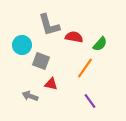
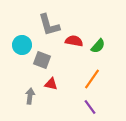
red semicircle: moved 4 px down
green semicircle: moved 2 px left, 2 px down
gray square: moved 1 px right, 1 px up
orange line: moved 7 px right, 11 px down
gray arrow: rotated 77 degrees clockwise
purple line: moved 6 px down
